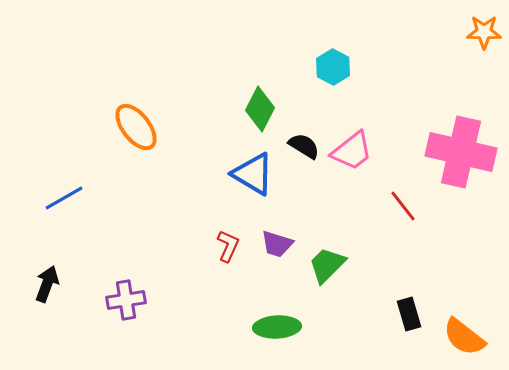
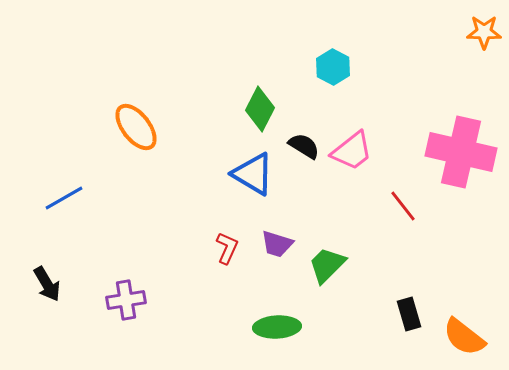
red L-shape: moved 1 px left, 2 px down
black arrow: rotated 129 degrees clockwise
